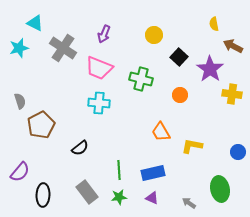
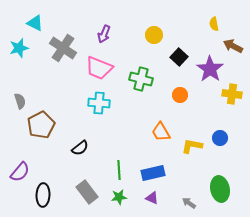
blue circle: moved 18 px left, 14 px up
